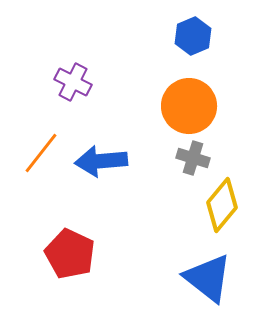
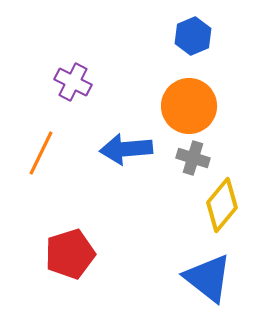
orange line: rotated 12 degrees counterclockwise
blue arrow: moved 25 px right, 12 px up
red pentagon: rotated 30 degrees clockwise
